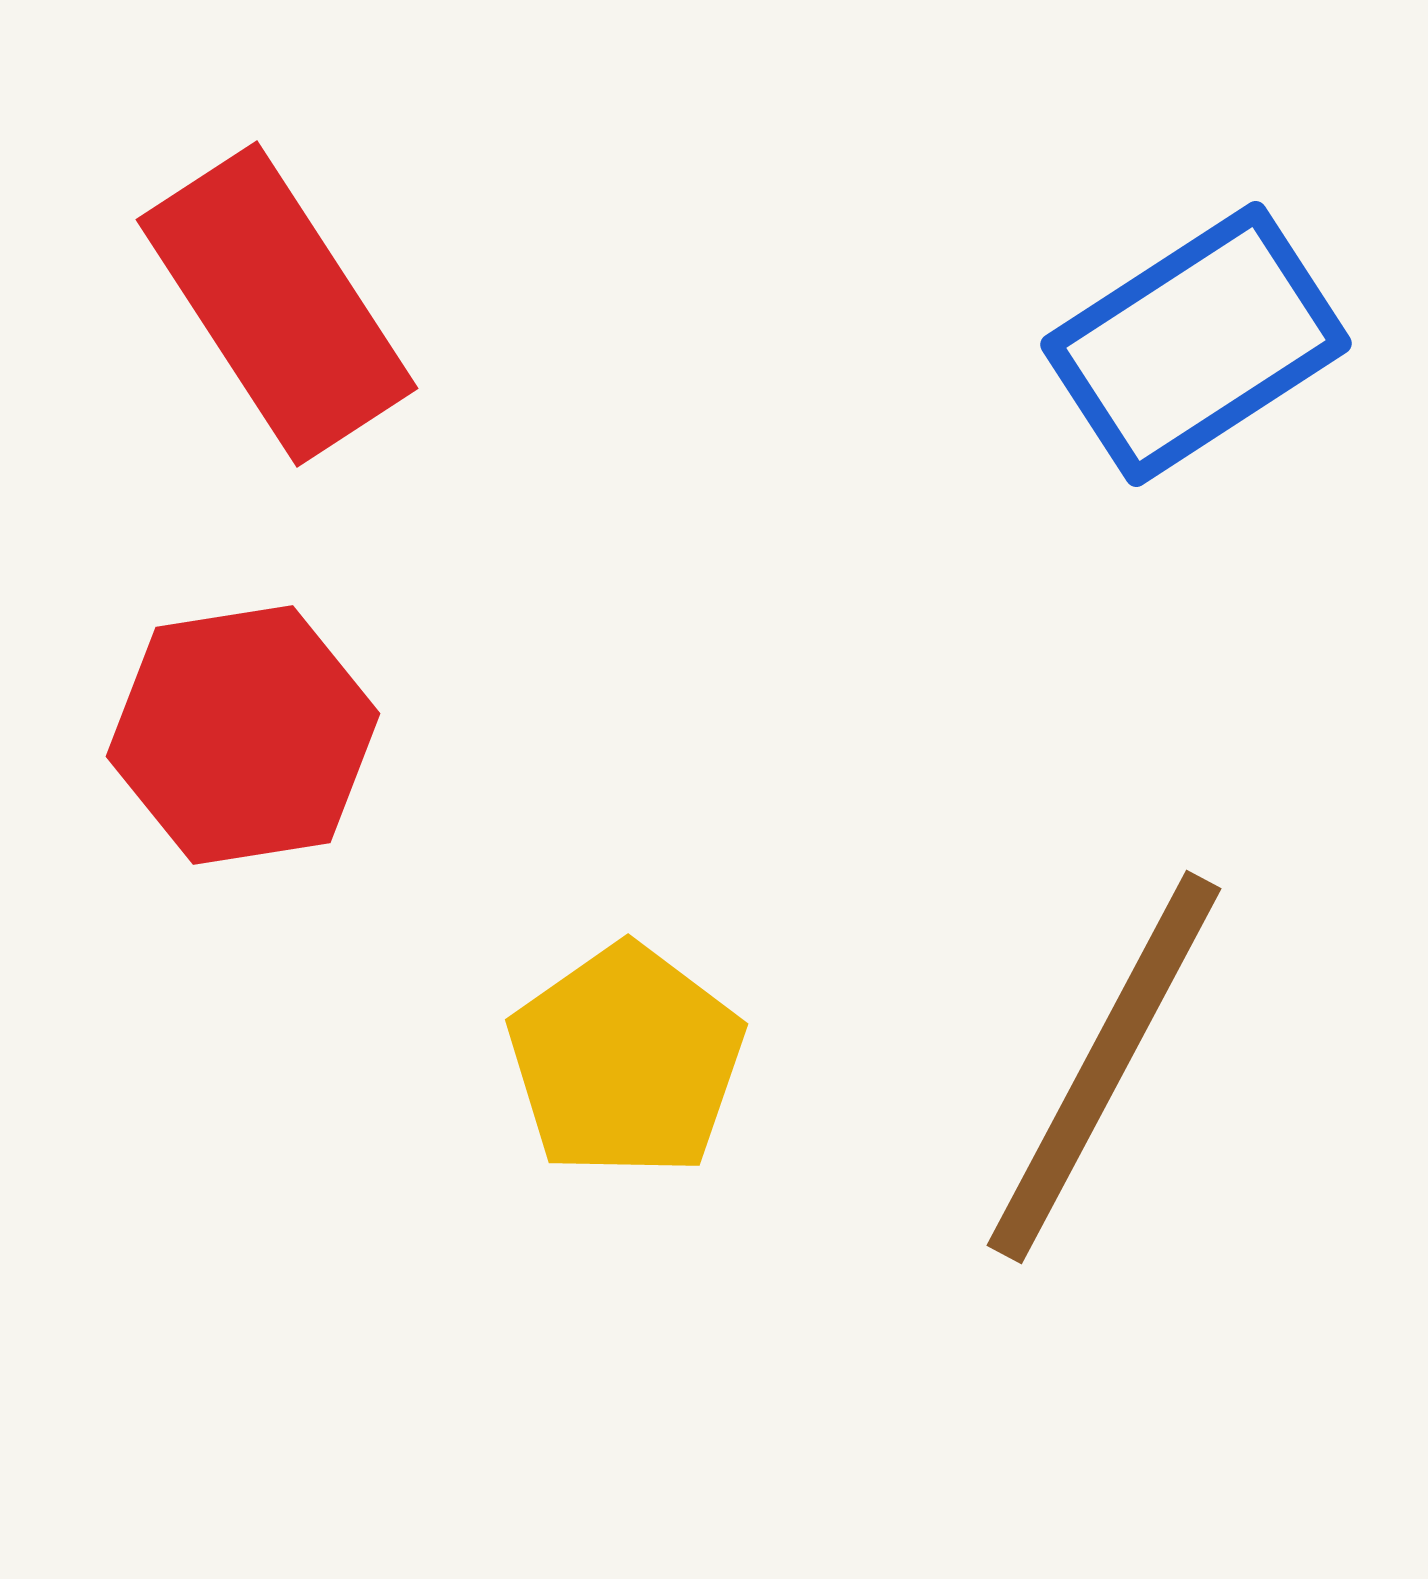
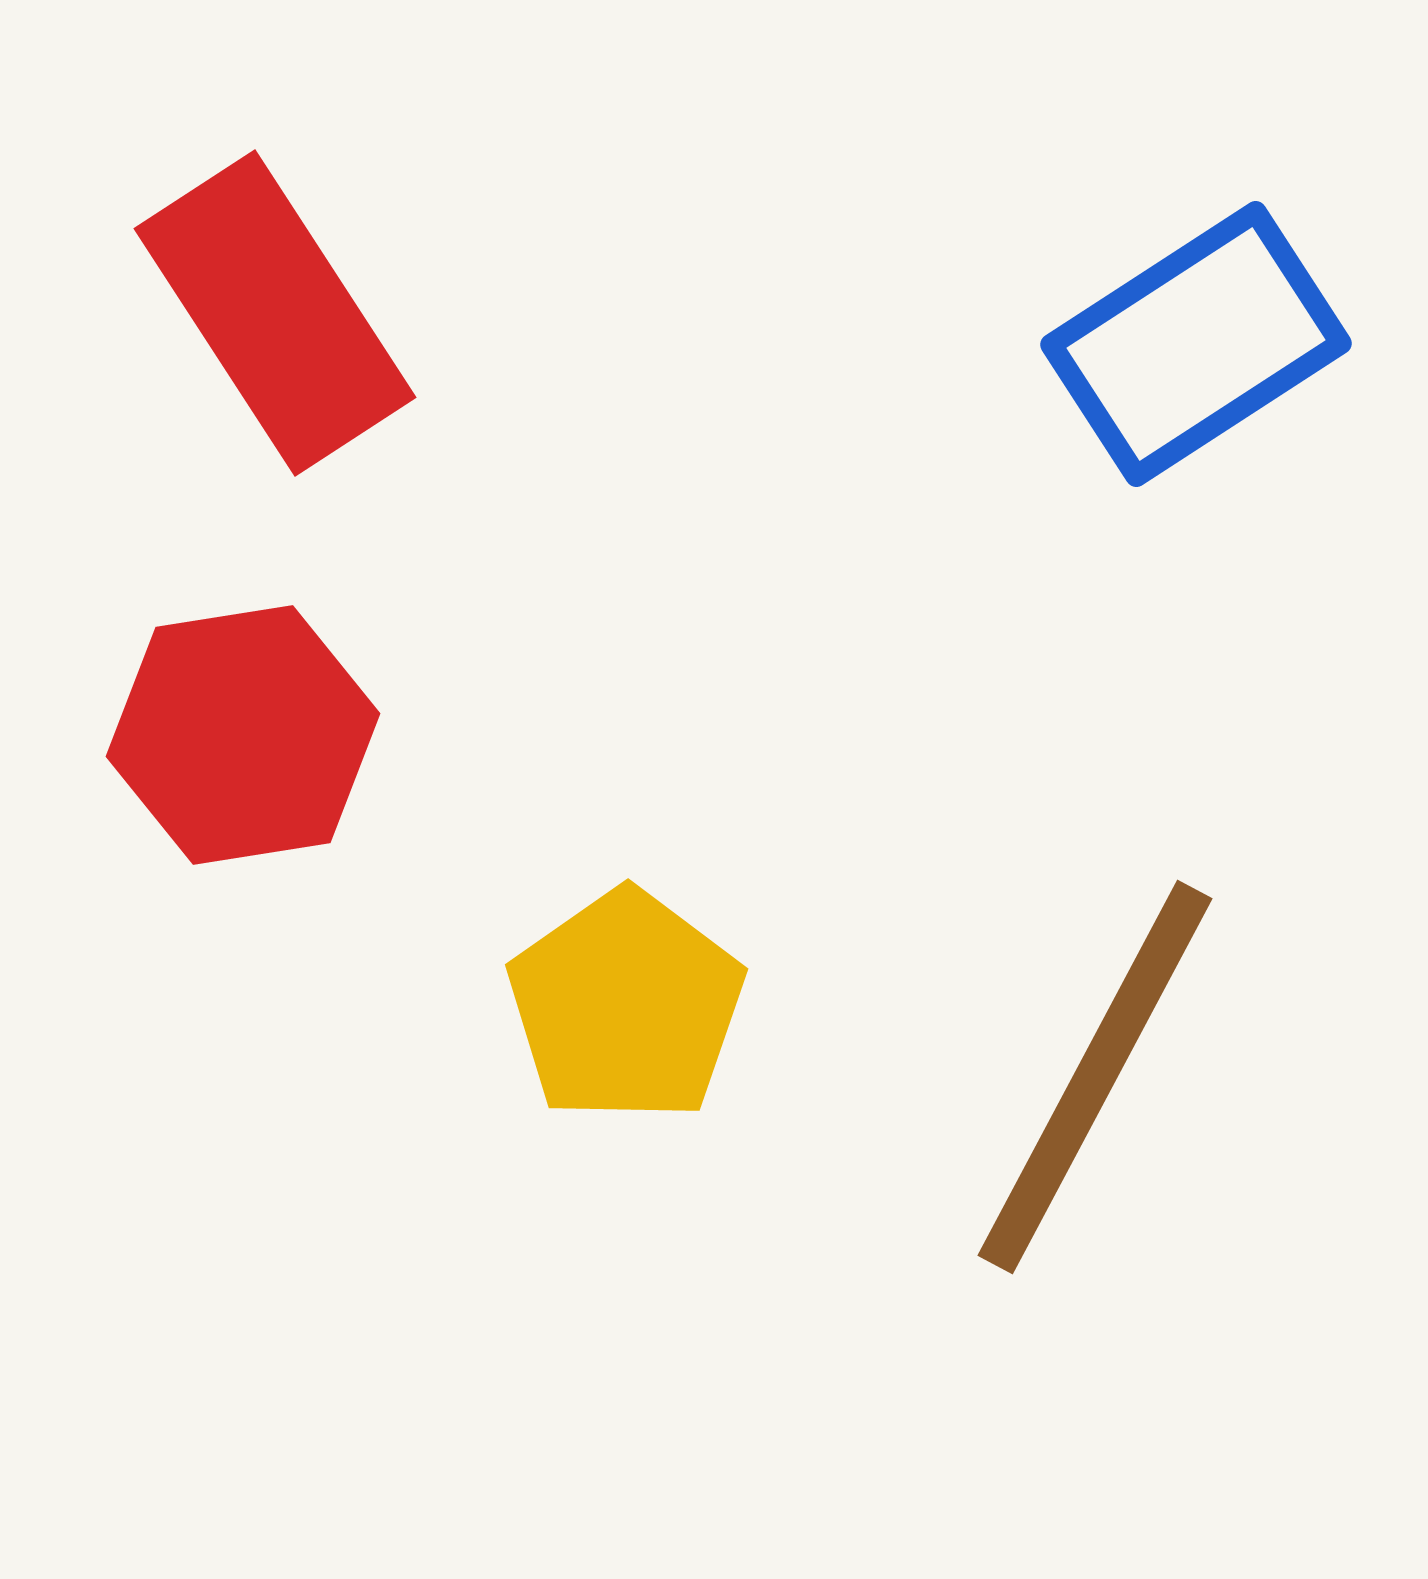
red rectangle: moved 2 px left, 9 px down
yellow pentagon: moved 55 px up
brown line: moved 9 px left, 10 px down
